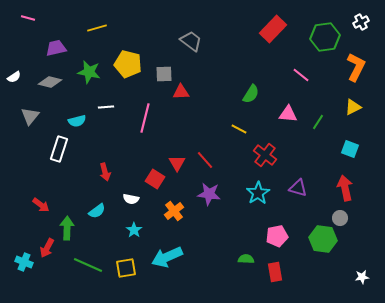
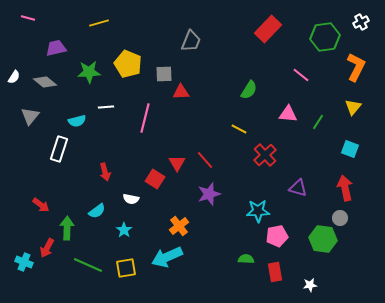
yellow line at (97, 28): moved 2 px right, 5 px up
red rectangle at (273, 29): moved 5 px left
gray trapezoid at (191, 41): rotated 75 degrees clockwise
yellow pentagon at (128, 64): rotated 8 degrees clockwise
green star at (89, 72): rotated 15 degrees counterclockwise
white semicircle at (14, 77): rotated 24 degrees counterclockwise
gray diamond at (50, 82): moved 5 px left; rotated 25 degrees clockwise
green semicircle at (251, 94): moved 2 px left, 4 px up
yellow triangle at (353, 107): rotated 24 degrees counterclockwise
red cross at (265, 155): rotated 10 degrees clockwise
cyan star at (258, 193): moved 18 px down; rotated 30 degrees clockwise
purple star at (209, 194): rotated 25 degrees counterclockwise
orange cross at (174, 211): moved 5 px right, 15 px down
cyan star at (134, 230): moved 10 px left
white star at (362, 277): moved 52 px left, 8 px down
